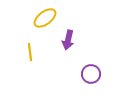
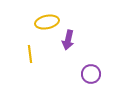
yellow ellipse: moved 2 px right, 4 px down; rotated 25 degrees clockwise
yellow line: moved 2 px down
